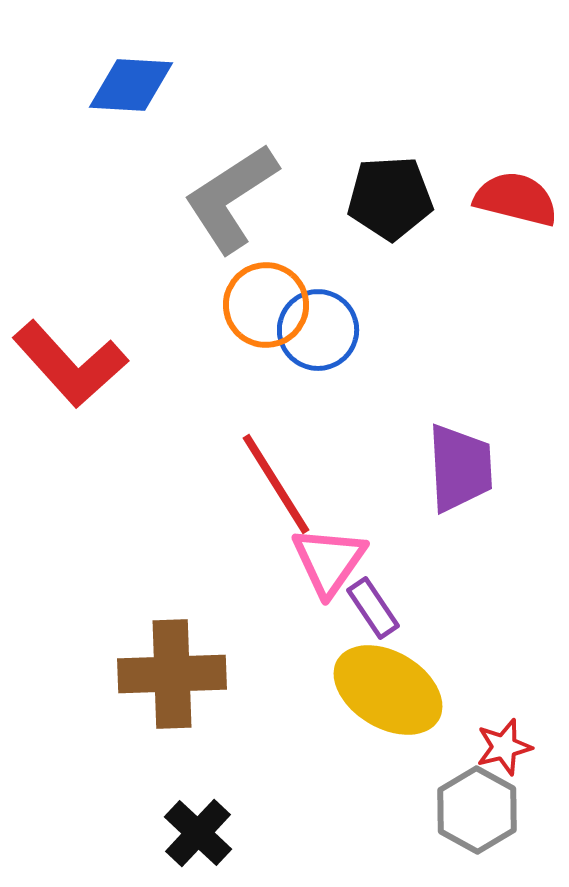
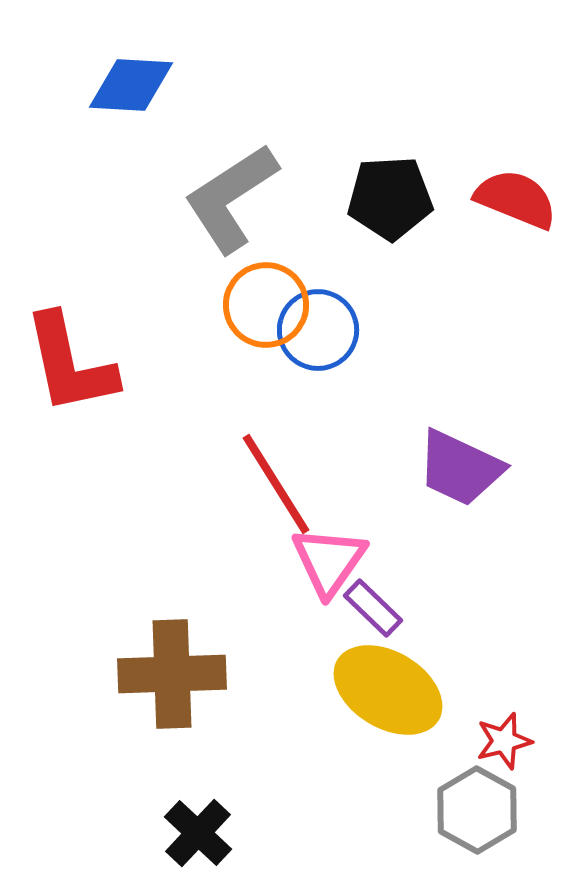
red semicircle: rotated 8 degrees clockwise
red L-shape: rotated 30 degrees clockwise
purple trapezoid: rotated 118 degrees clockwise
purple rectangle: rotated 12 degrees counterclockwise
red star: moved 6 px up
